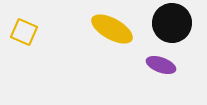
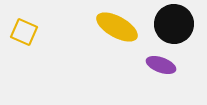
black circle: moved 2 px right, 1 px down
yellow ellipse: moved 5 px right, 2 px up
